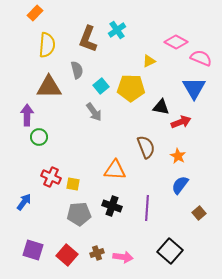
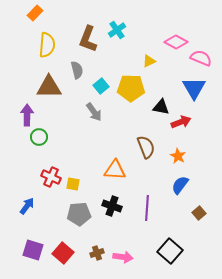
blue arrow: moved 3 px right, 4 px down
red square: moved 4 px left, 2 px up
